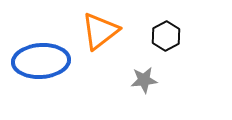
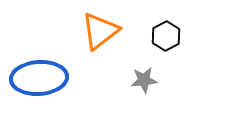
blue ellipse: moved 2 px left, 17 px down
